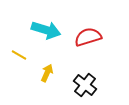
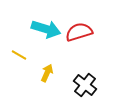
cyan arrow: moved 1 px up
red semicircle: moved 9 px left, 5 px up
